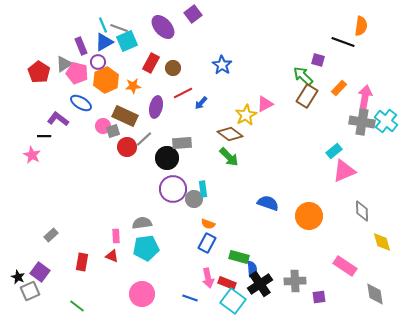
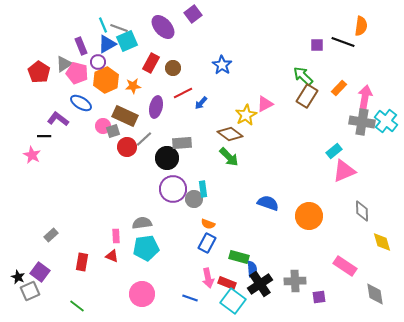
blue triangle at (104, 42): moved 3 px right, 2 px down
purple square at (318, 60): moved 1 px left, 15 px up; rotated 16 degrees counterclockwise
